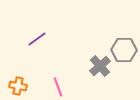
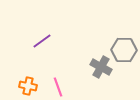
purple line: moved 5 px right, 2 px down
gray cross: moved 1 px right, 1 px down; rotated 20 degrees counterclockwise
orange cross: moved 10 px right
